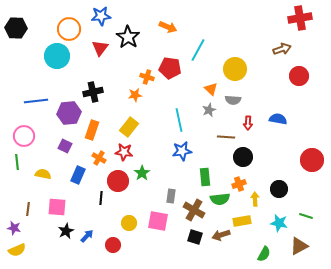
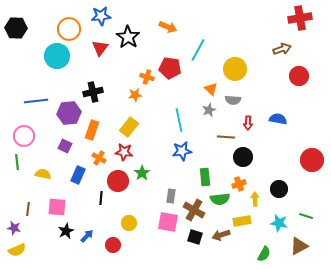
pink square at (158, 221): moved 10 px right, 1 px down
